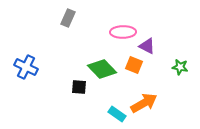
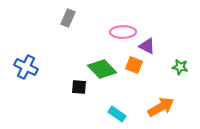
orange arrow: moved 17 px right, 4 px down
